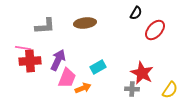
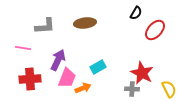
red cross: moved 18 px down
yellow semicircle: moved 1 px left, 1 px up; rotated 60 degrees counterclockwise
